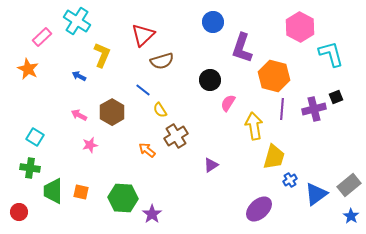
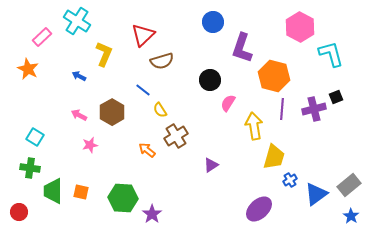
yellow L-shape: moved 2 px right, 1 px up
